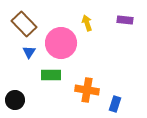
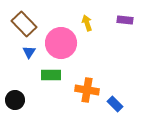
blue rectangle: rotated 63 degrees counterclockwise
